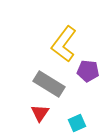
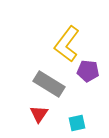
yellow L-shape: moved 3 px right
red triangle: moved 1 px left, 1 px down
cyan square: rotated 12 degrees clockwise
